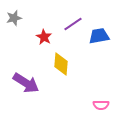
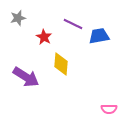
gray star: moved 4 px right
purple line: rotated 60 degrees clockwise
purple arrow: moved 6 px up
pink semicircle: moved 8 px right, 4 px down
